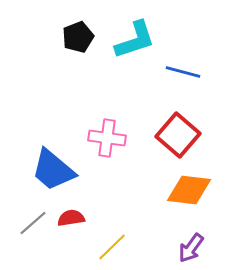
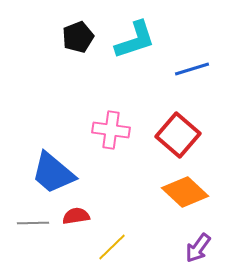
blue line: moved 9 px right, 3 px up; rotated 32 degrees counterclockwise
pink cross: moved 4 px right, 8 px up
blue trapezoid: moved 3 px down
orange diamond: moved 4 px left, 2 px down; rotated 36 degrees clockwise
red semicircle: moved 5 px right, 2 px up
gray line: rotated 40 degrees clockwise
purple arrow: moved 7 px right
